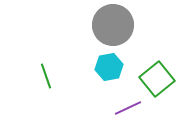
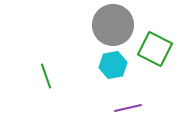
cyan hexagon: moved 4 px right, 2 px up
green square: moved 2 px left, 30 px up; rotated 24 degrees counterclockwise
purple line: rotated 12 degrees clockwise
